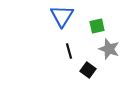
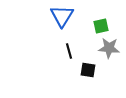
green square: moved 4 px right
gray star: moved 1 px up; rotated 15 degrees counterclockwise
black square: rotated 28 degrees counterclockwise
